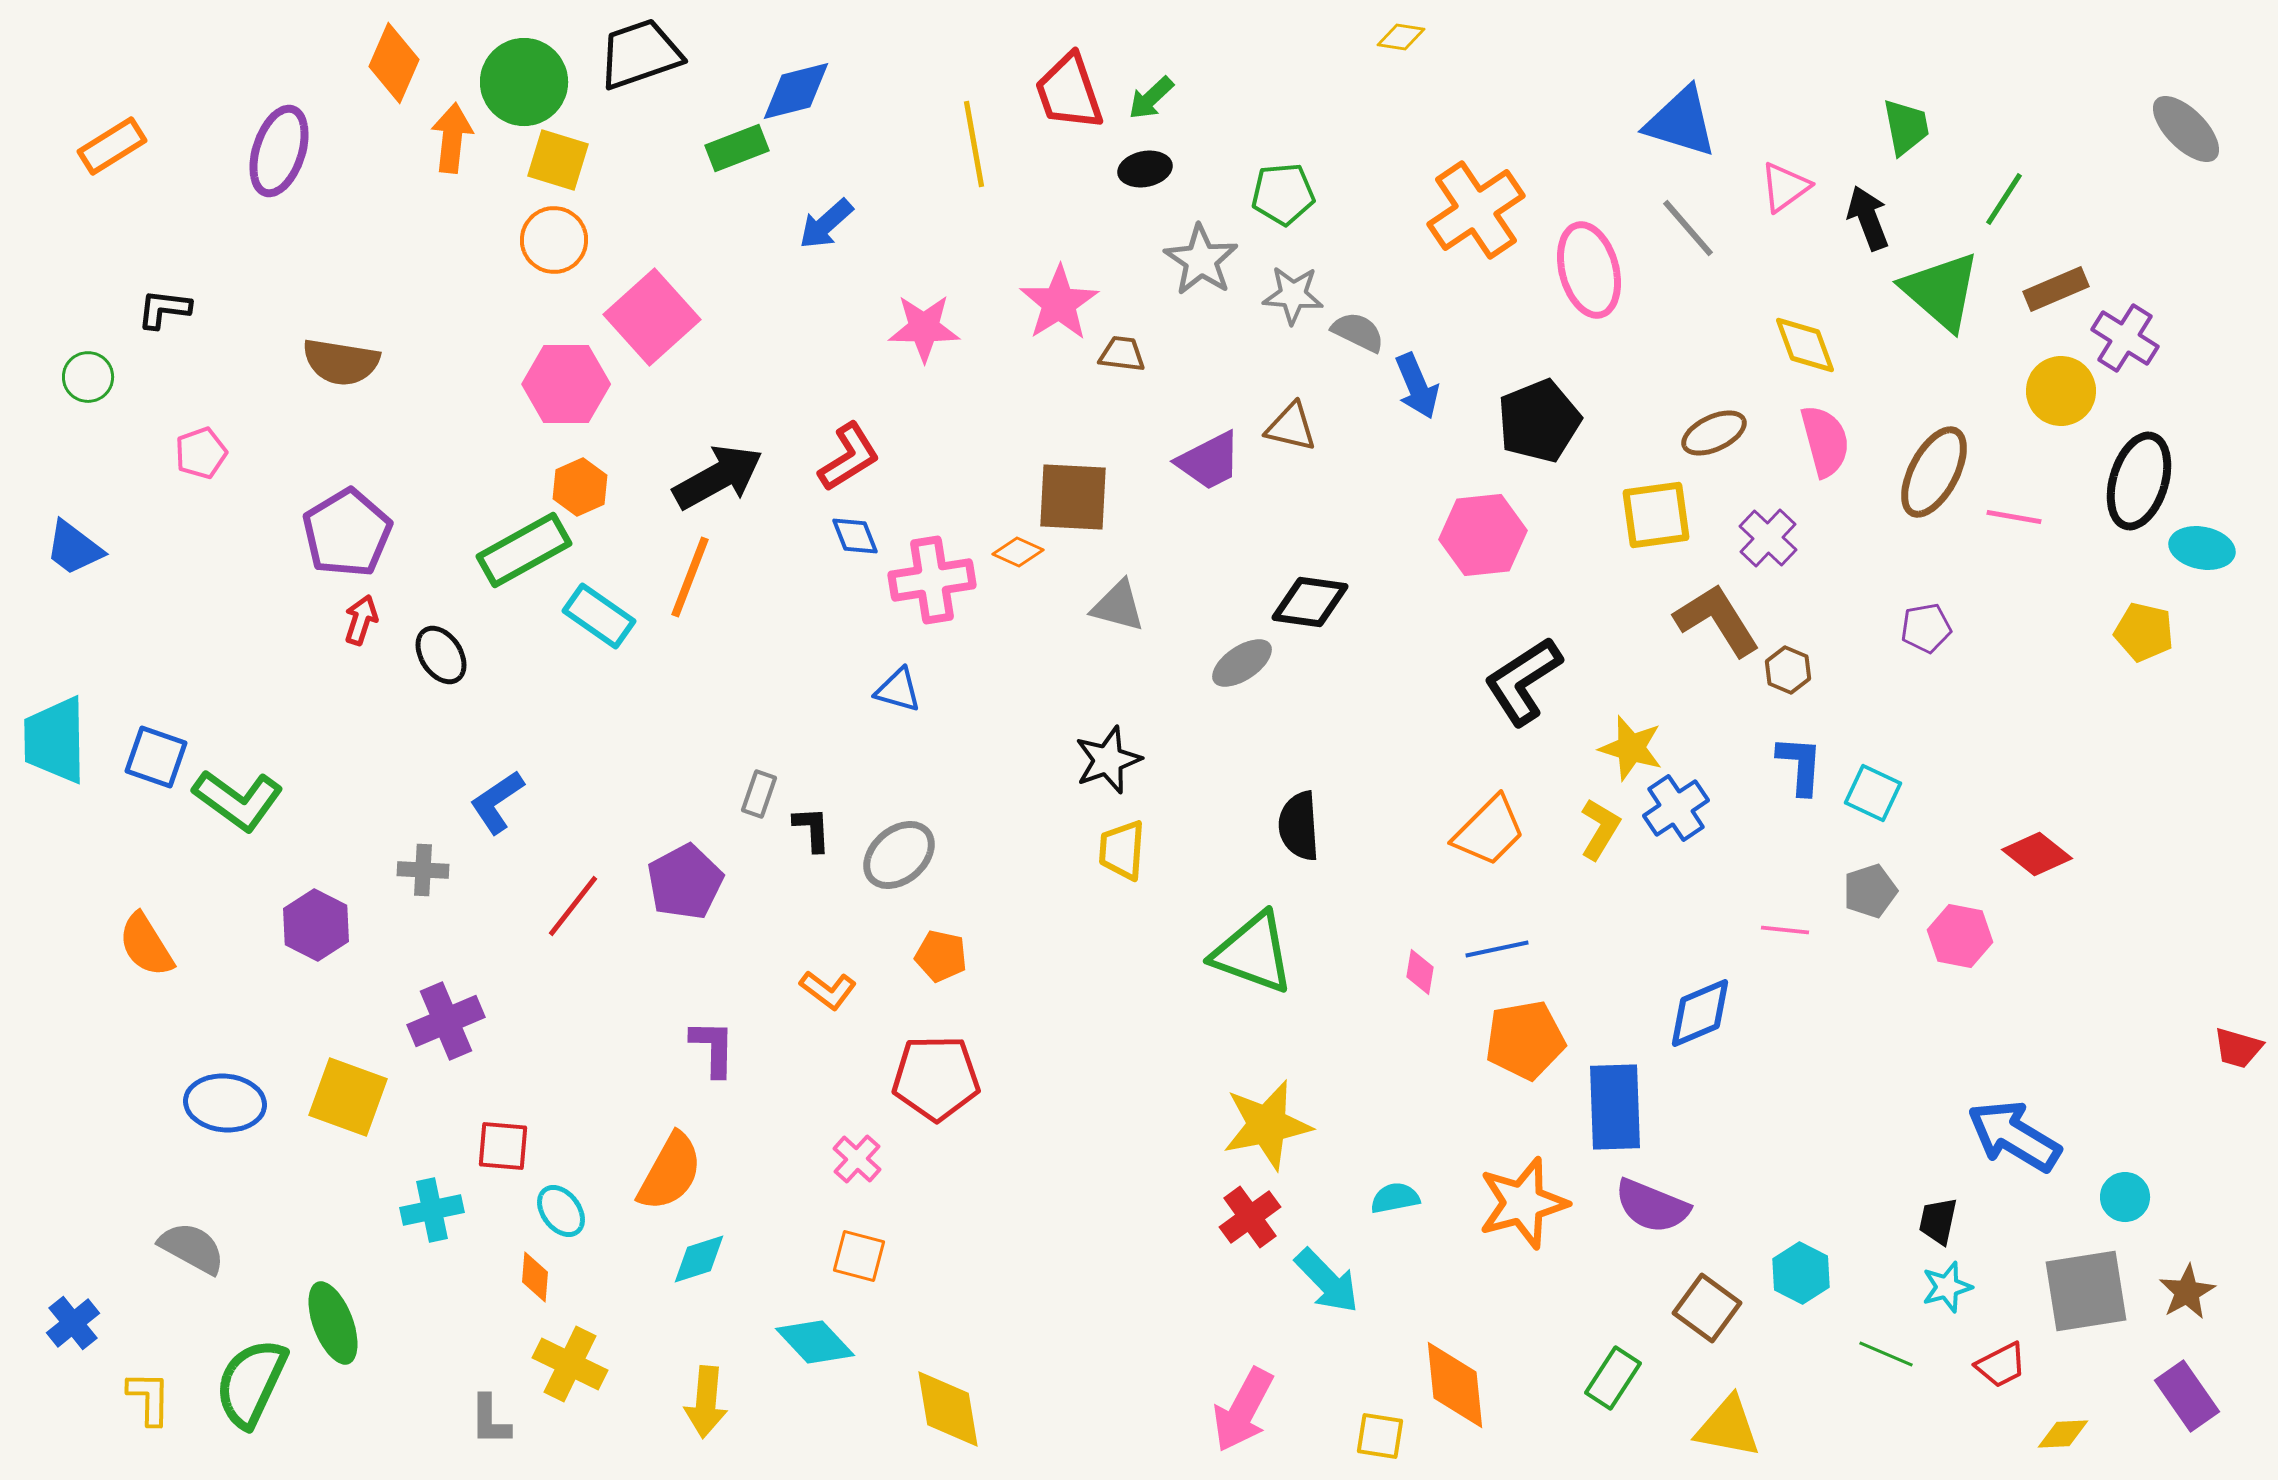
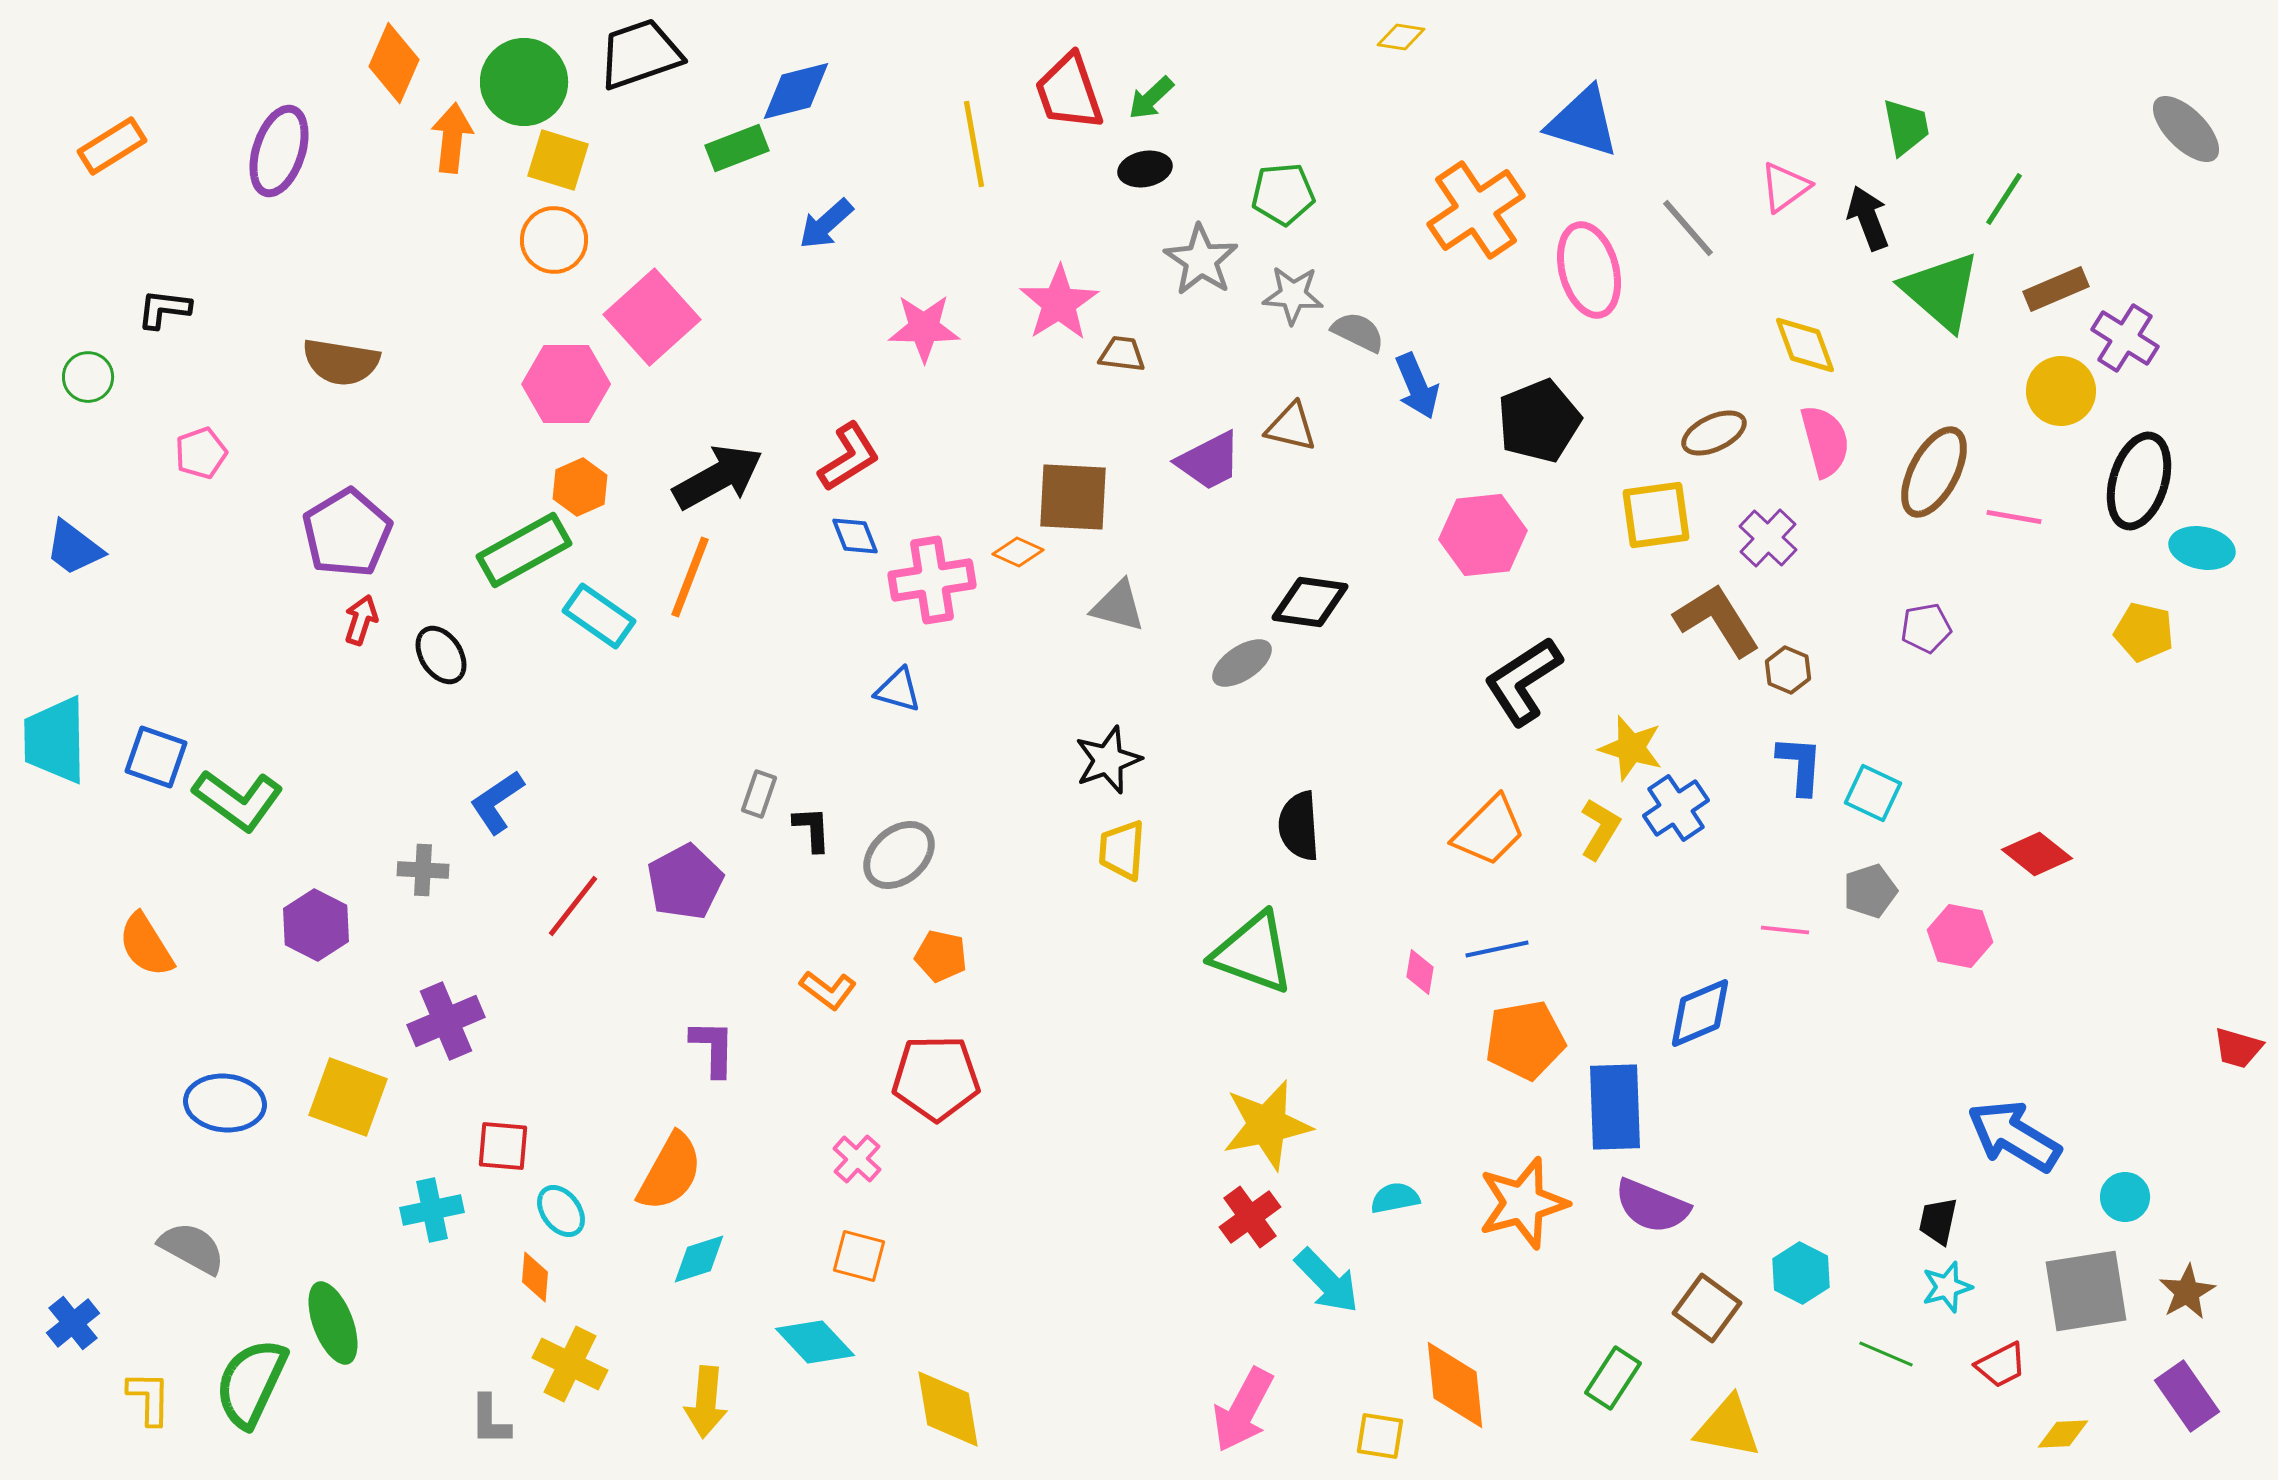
blue triangle at (1681, 122): moved 98 px left
